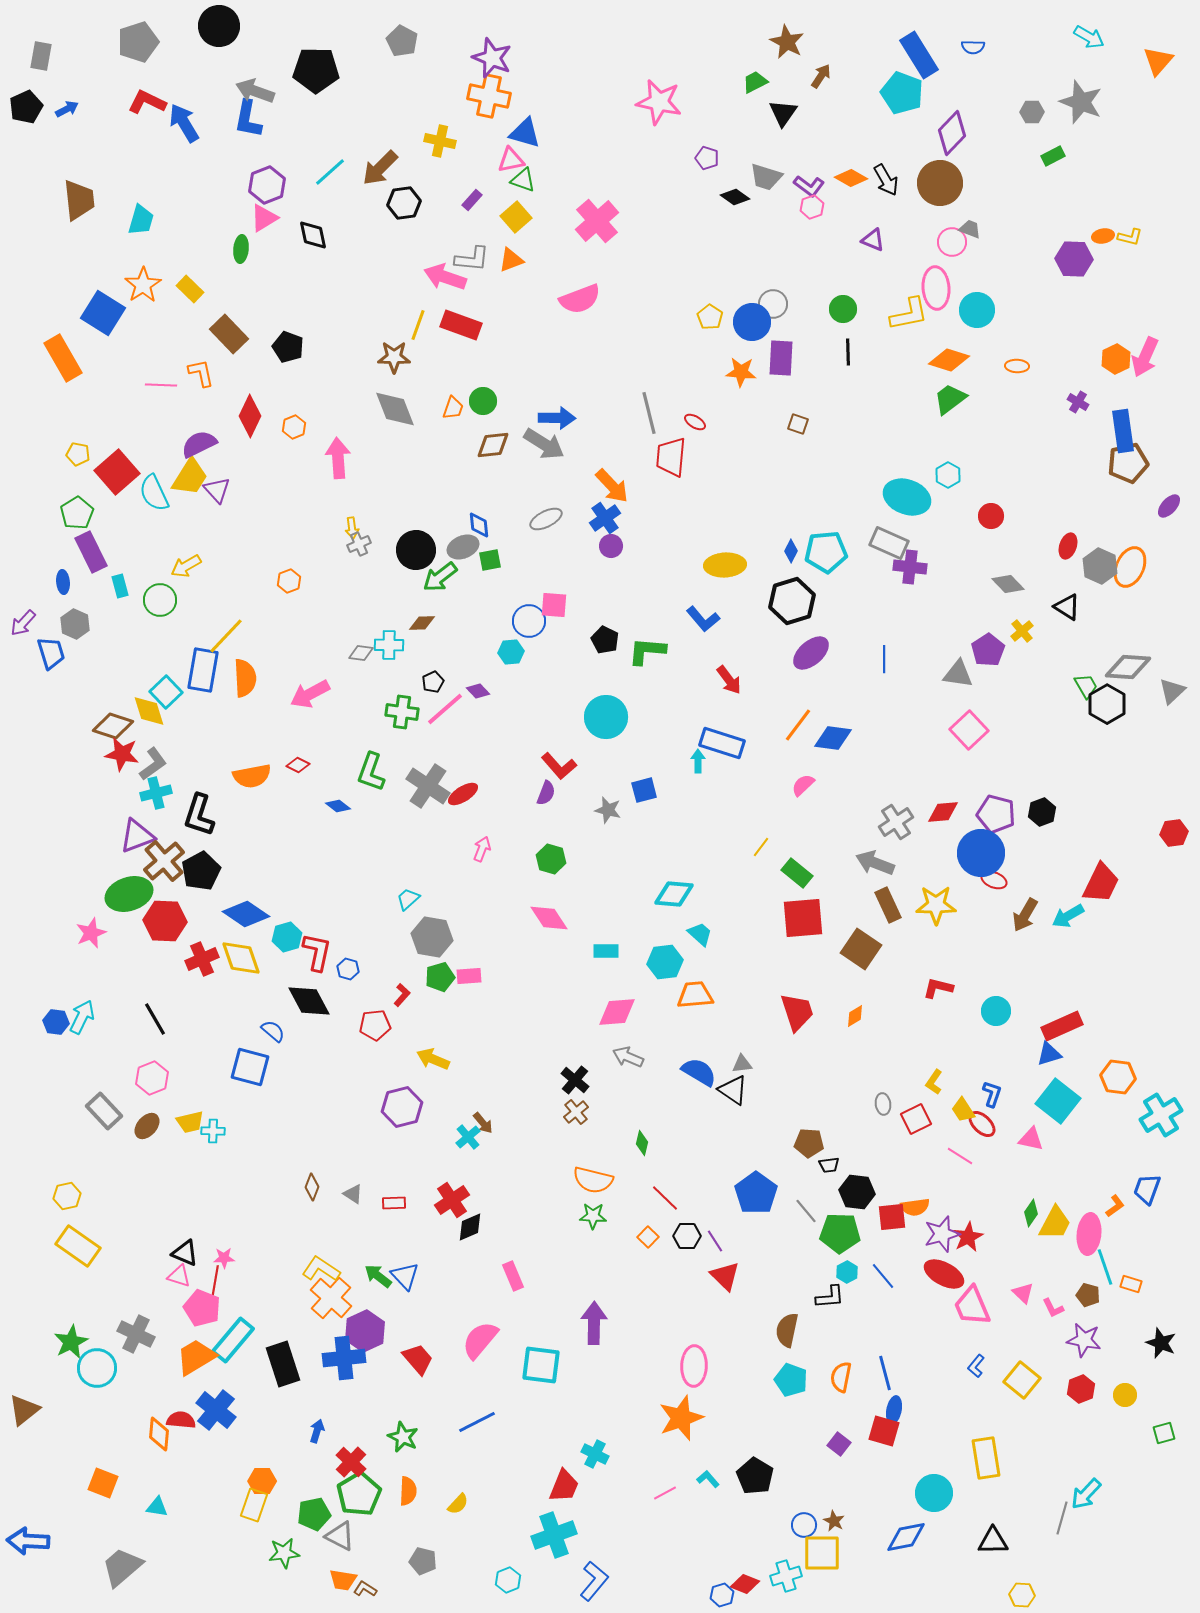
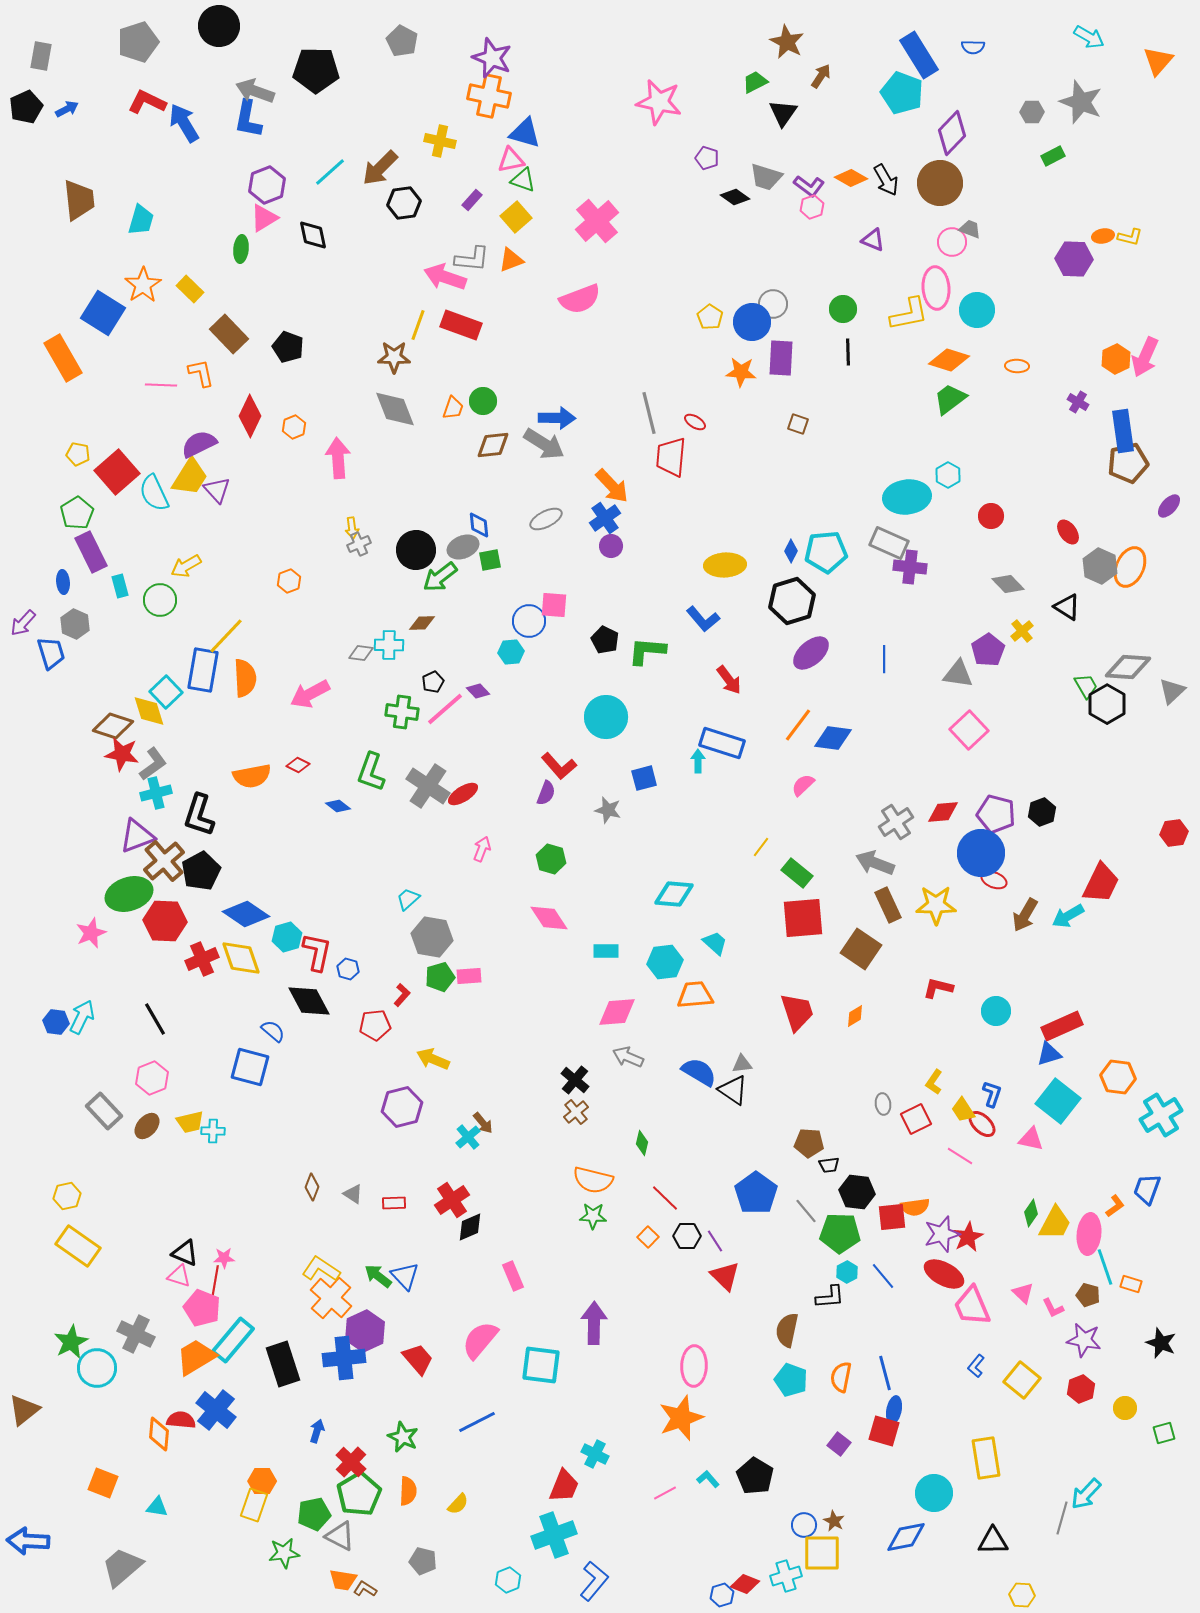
cyan ellipse at (907, 497): rotated 27 degrees counterclockwise
red ellipse at (1068, 546): moved 14 px up; rotated 55 degrees counterclockwise
blue square at (644, 790): moved 12 px up
cyan trapezoid at (700, 934): moved 15 px right, 9 px down
yellow circle at (1125, 1395): moved 13 px down
